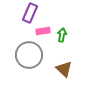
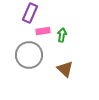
brown triangle: moved 1 px right
